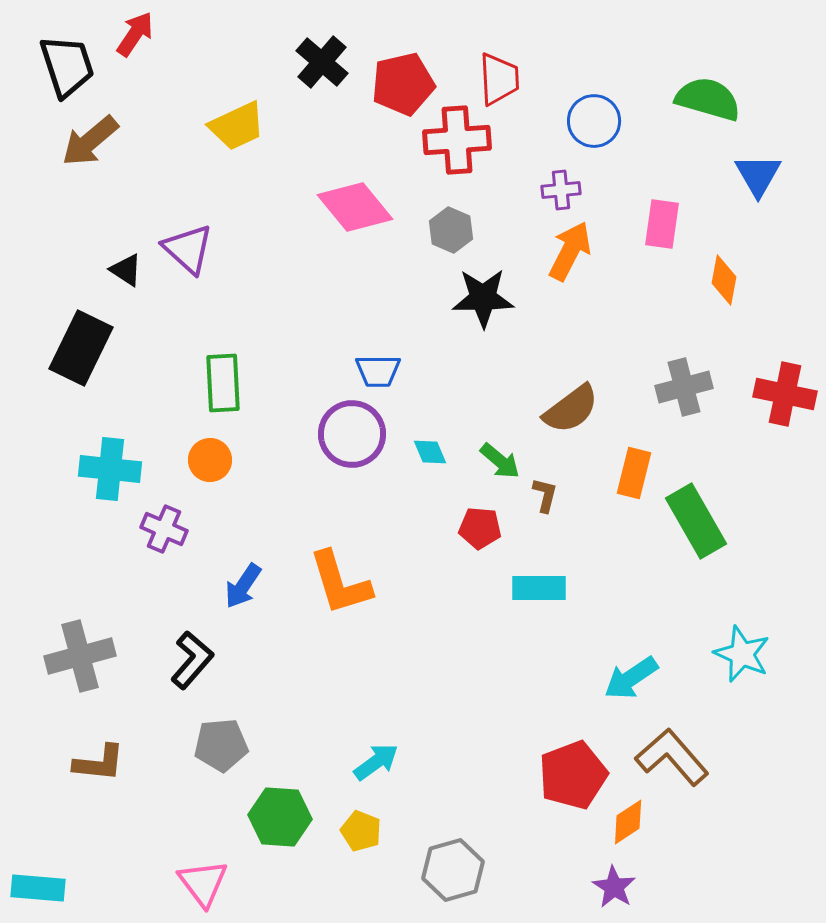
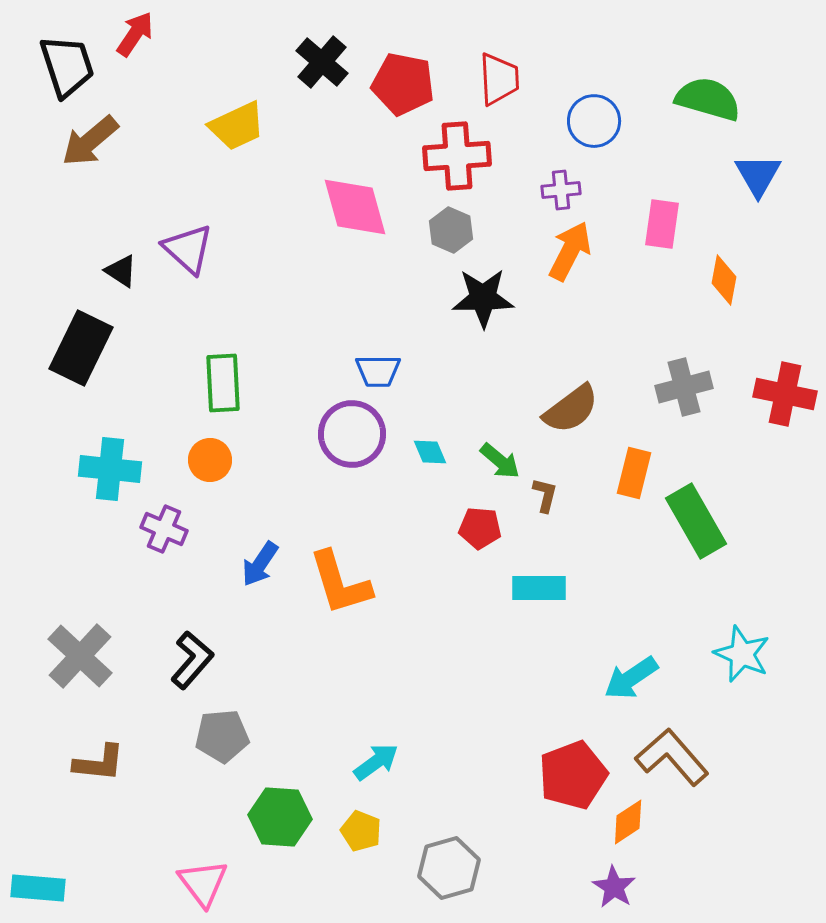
red pentagon at (403, 84): rotated 24 degrees clockwise
red cross at (457, 140): moved 16 px down
pink diamond at (355, 207): rotated 24 degrees clockwise
black triangle at (126, 270): moved 5 px left, 1 px down
blue arrow at (243, 586): moved 17 px right, 22 px up
gray cross at (80, 656): rotated 32 degrees counterclockwise
gray pentagon at (221, 745): moved 1 px right, 9 px up
gray hexagon at (453, 870): moved 4 px left, 2 px up
